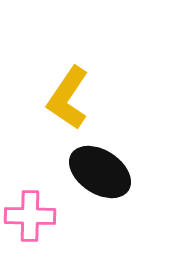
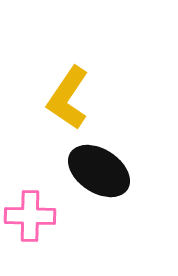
black ellipse: moved 1 px left, 1 px up
